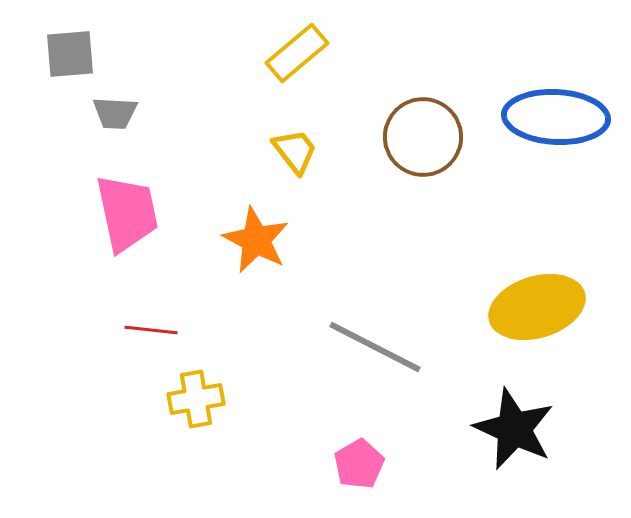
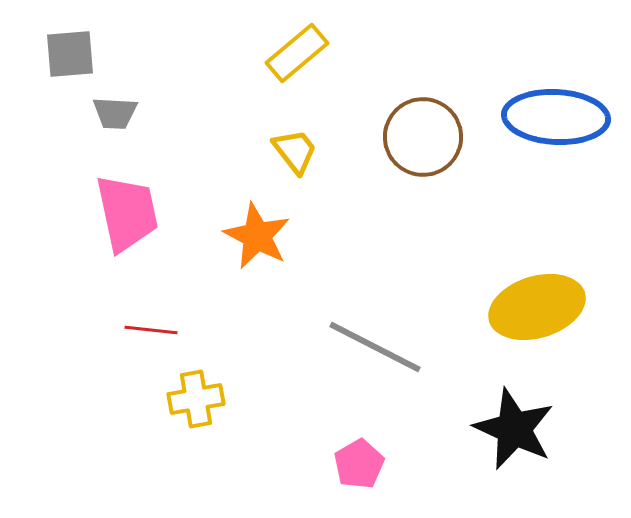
orange star: moved 1 px right, 4 px up
